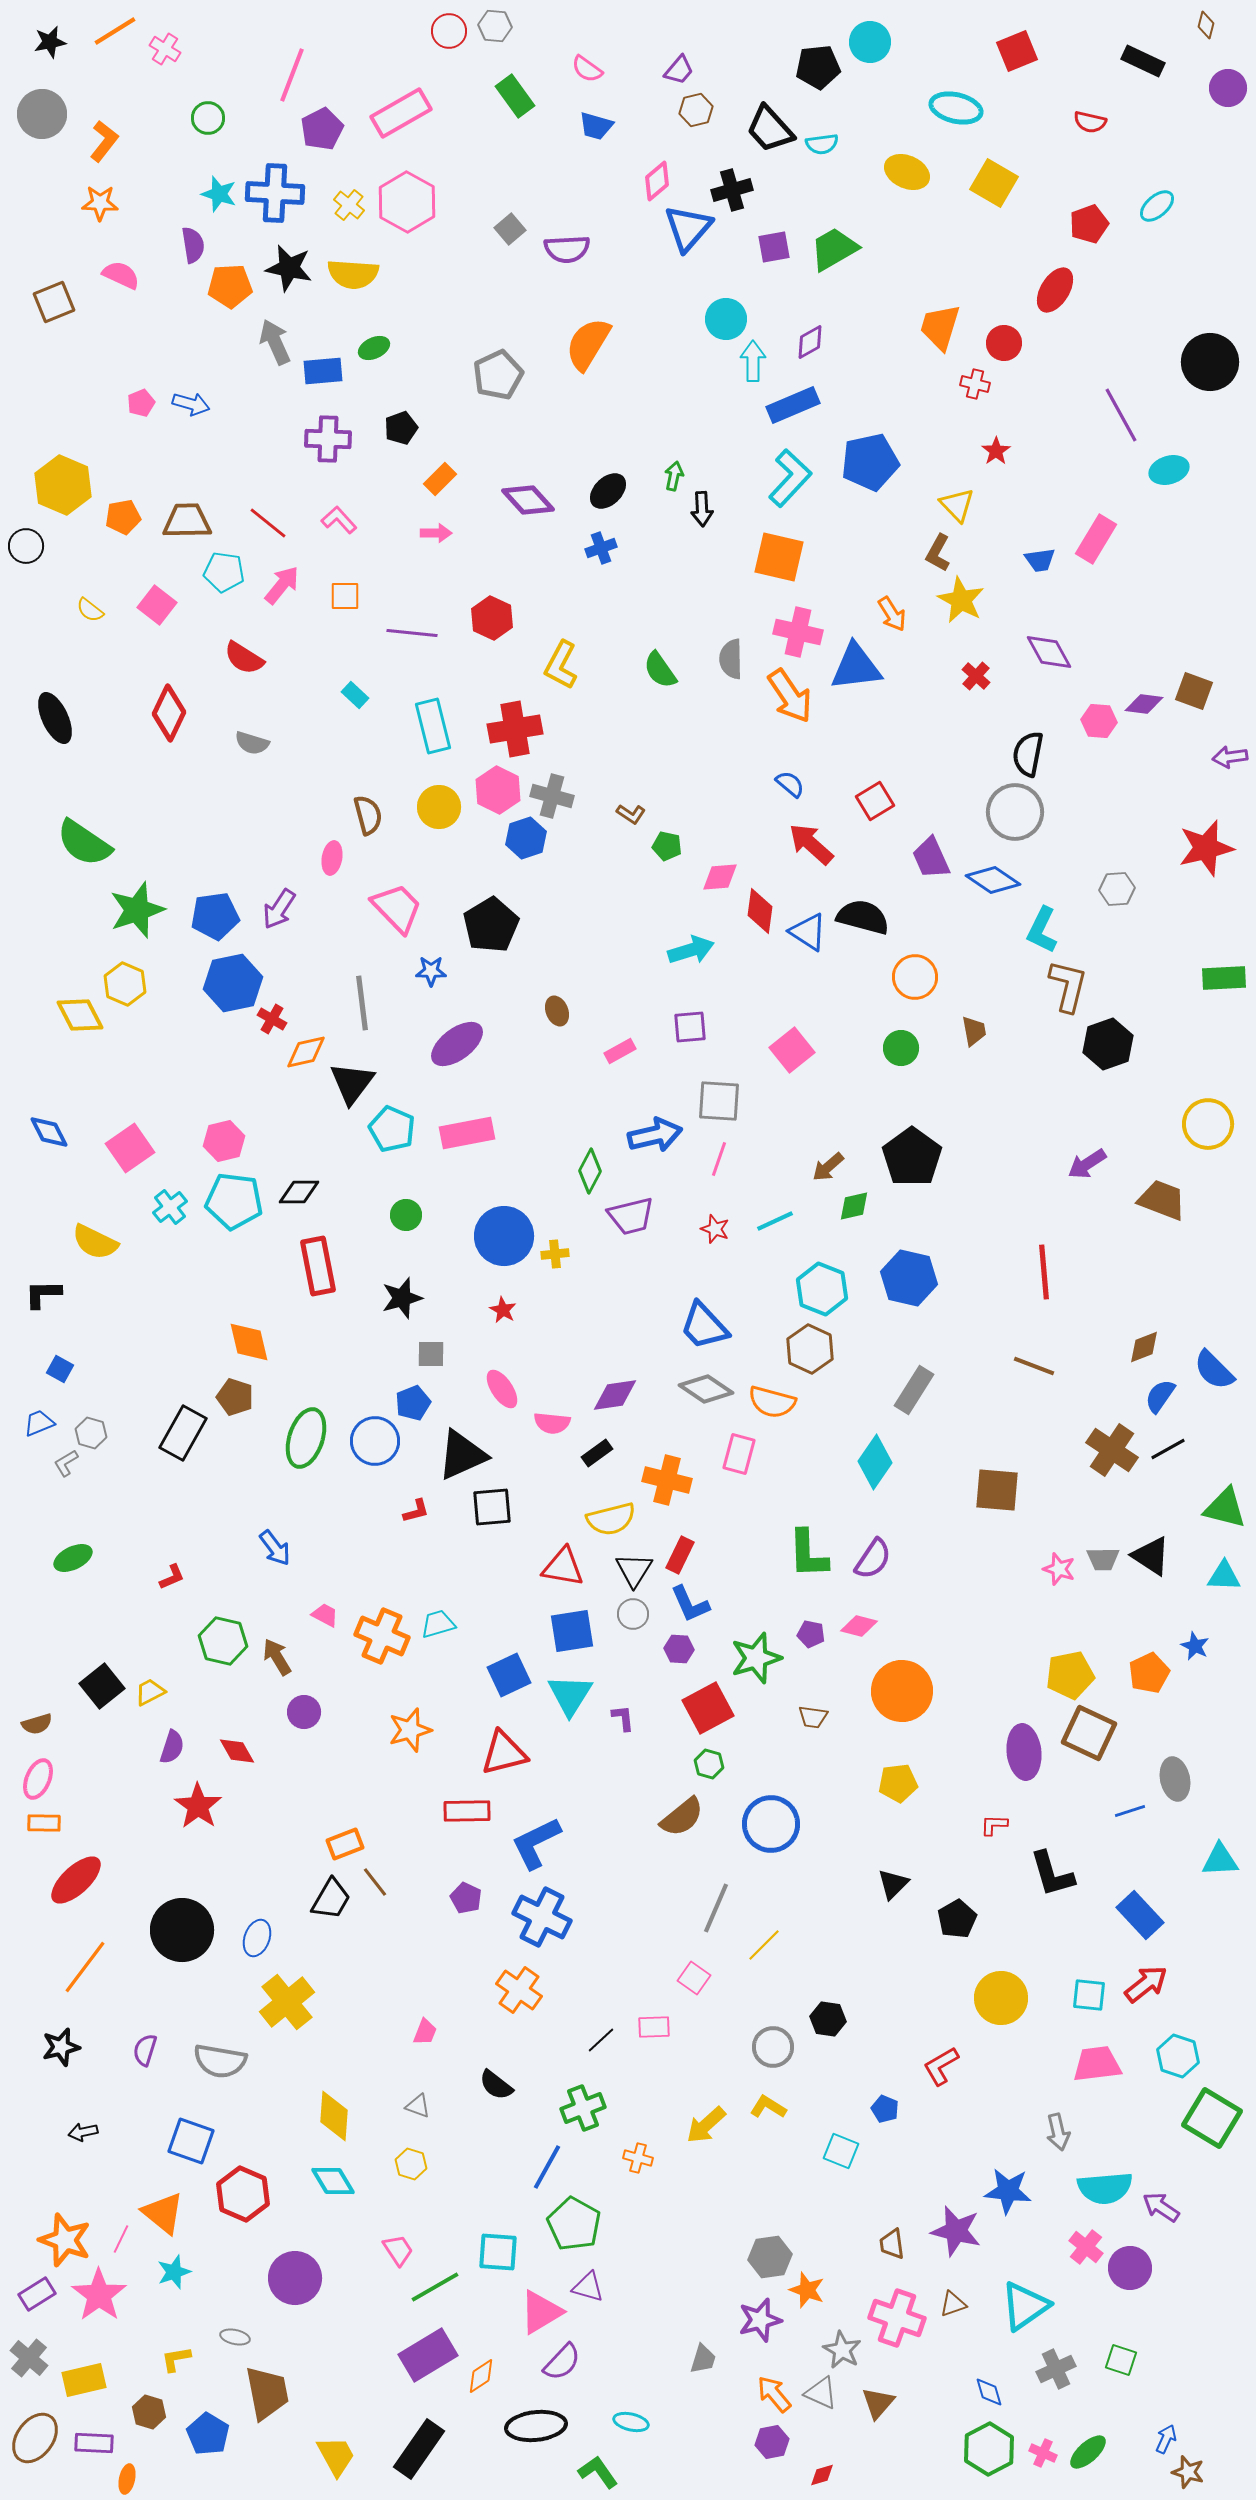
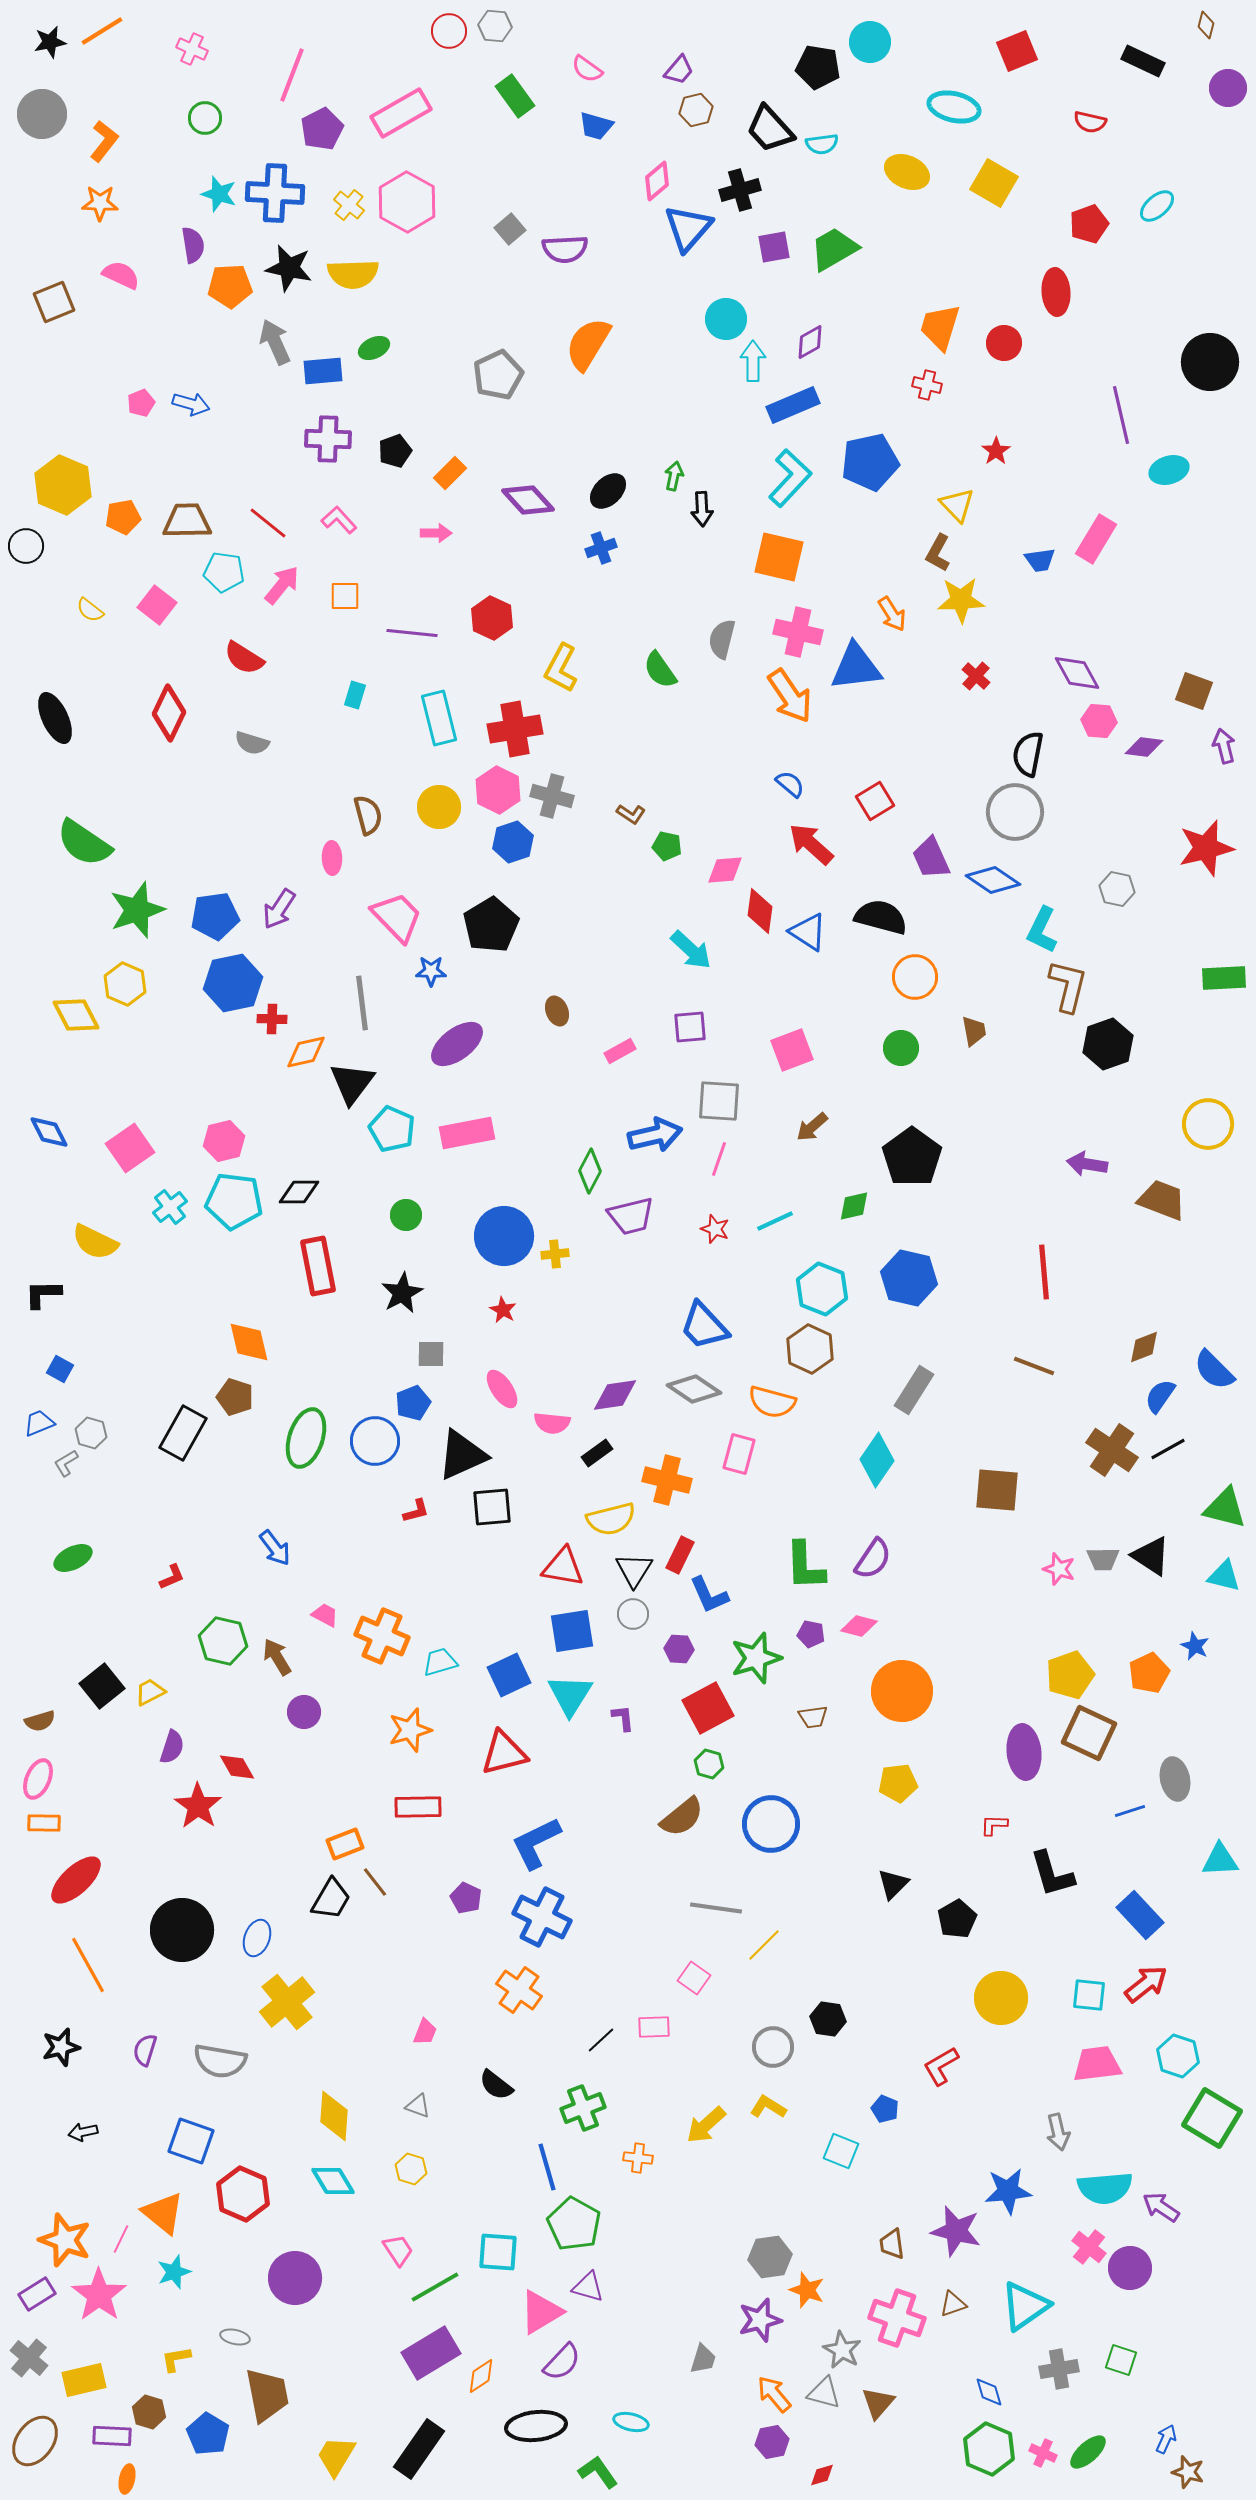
orange line at (115, 31): moved 13 px left
pink cross at (165, 49): moved 27 px right; rotated 8 degrees counterclockwise
black pentagon at (818, 67): rotated 15 degrees clockwise
cyan ellipse at (956, 108): moved 2 px left, 1 px up
green circle at (208, 118): moved 3 px left
black cross at (732, 190): moved 8 px right
purple semicircle at (567, 249): moved 2 px left
yellow semicircle at (353, 274): rotated 6 degrees counterclockwise
red ellipse at (1055, 290): moved 1 px right, 2 px down; rotated 36 degrees counterclockwise
red cross at (975, 384): moved 48 px left, 1 px down
purple line at (1121, 415): rotated 16 degrees clockwise
black pentagon at (401, 428): moved 6 px left, 23 px down
orange rectangle at (440, 479): moved 10 px right, 6 px up
yellow star at (961, 600): rotated 30 degrees counterclockwise
purple diamond at (1049, 652): moved 28 px right, 21 px down
gray semicircle at (731, 659): moved 9 px left, 20 px up; rotated 15 degrees clockwise
yellow L-shape at (561, 665): moved 3 px down
cyan rectangle at (355, 695): rotated 64 degrees clockwise
purple diamond at (1144, 704): moved 43 px down
cyan rectangle at (433, 726): moved 6 px right, 8 px up
purple arrow at (1230, 757): moved 6 px left, 11 px up; rotated 84 degrees clockwise
blue hexagon at (526, 838): moved 13 px left, 4 px down
pink ellipse at (332, 858): rotated 12 degrees counterclockwise
pink diamond at (720, 877): moved 5 px right, 7 px up
gray hexagon at (1117, 889): rotated 16 degrees clockwise
pink trapezoid at (397, 908): moved 9 px down
black semicircle at (863, 917): moved 18 px right
cyan arrow at (691, 950): rotated 60 degrees clockwise
yellow diamond at (80, 1015): moved 4 px left
red cross at (272, 1019): rotated 28 degrees counterclockwise
pink square at (792, 1050): rotated 18 degrees clockwise
purple arrow at (1087, 1164): rotated 42 degrees clockwise
brown arrow at (828, 1167): moved 16 px left, 40 px up
black star at (402, 1298): moved 5 px up; rotated 12 degrees counterclockwise
gray diamond at (706, 1389): moved 12 px left
cyan diamond at (875, 1462): moved 2 px right, 2 px up
green L-shape at (808, 1554): moved 3 px left, 12 px down
cyan triangle at (1224, 1576): rotated 12 degrees clockwise
blue L-shape at (690, 1604): moved 19 px right, 9 px up
cyan trapezoid at (438, 1624): moved 2 px right, 38 px down
yellow pentagon at (1070, 1675): rotated 9 degrees counterclockwise
brown trapezoid at (813, 1717): rotated 16 degrees counterclockwise
brown semicircle at (37, 1724): moved 3 px right, 3 px up
red diamond at (237, 1751): moved 16 px down
red rectangle at (467, 1811): moved 49 px left, 4 px up
gray line at (716, 1908): rotated 75 degrees clockwise
orange line at (85, 1967): moved 3 px right, 2 px up; rotated 66 degrees counterclockwise
orange cross at (638, 2158): rotated 8 degrees counterclockwise
yellow hexagon at (411, 2164): moved 5 px down
blue line at (547, 2167): rotated 45 degrees counterclockwise
blue star at (1008, 2191): rotated 12 degrees counterclockwise
pink cross at (1086, 2247): moved 3 px right
purple rectangle at (428, 2355): moved 3 px right, 2 px up
gray cross at (1056, 2369): moved 3 px right; rotated 15 degrees clockwise
brown trapezoid at (267, 2393): moved 2 px down
gray triangle at (821, 2393): moved 3 px right; rotated 9 degrees counterclockwise
brown ellipse at (35, 2438): moved 3 px down
purple rectangle at (94, 2443): moved 18 px right, 7 px up
green hexagon at (989, 2449): rotated 9 degrees counterclockwise
yellow trapezoid at (336, 2456): rotated 120 degrees counterclockwise
